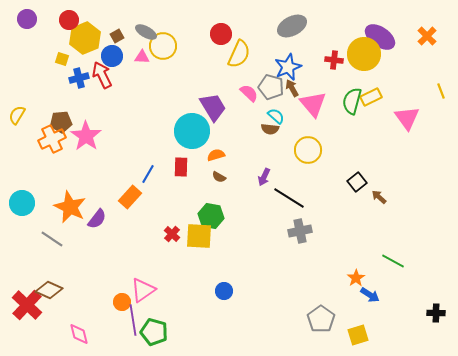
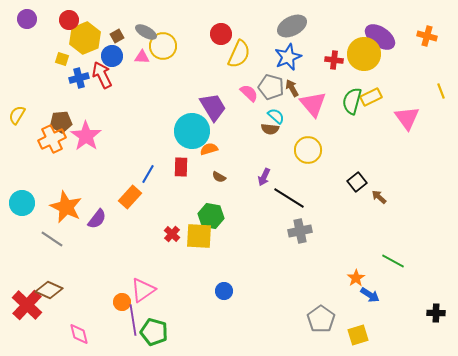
orange cross at (427, 36): rotated 30 degrees counterclockwise
blue star at (288, 67): moved 10 px up
orange semicircle at (216, 155): moved 7 px left, 6 px up
orange star at (70, 207): moved 4 px left
